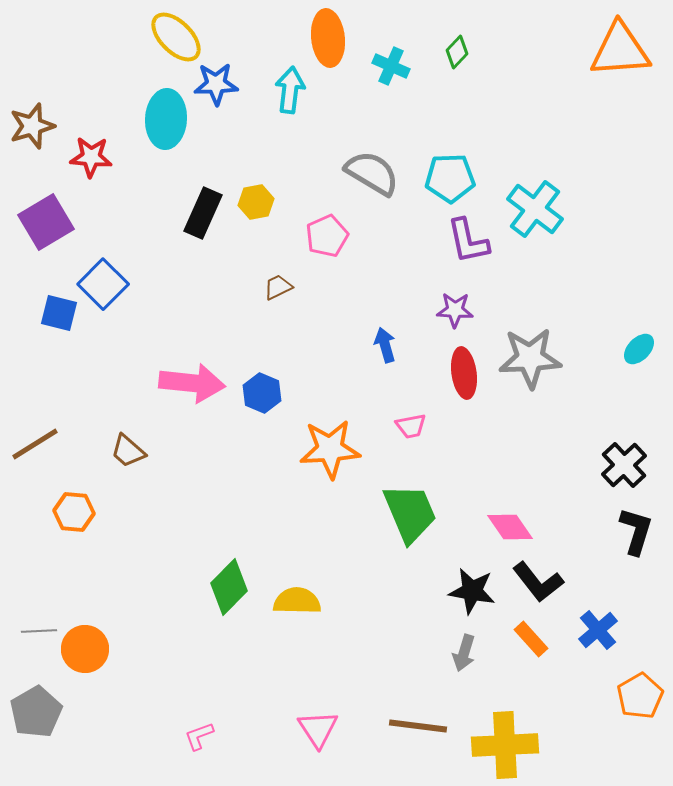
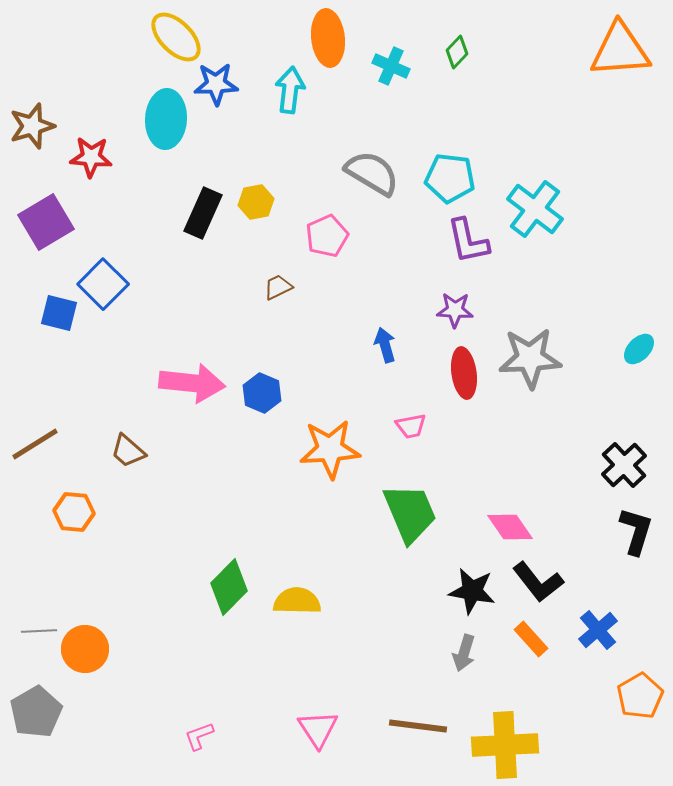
cyan pentagon at (450, 178): rotated 9 degrees clockwise
